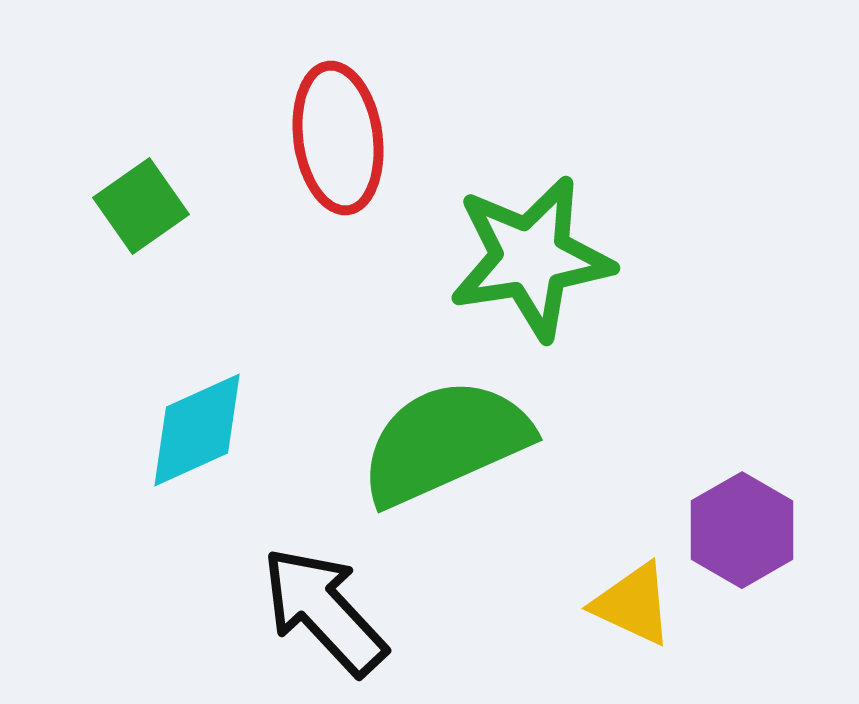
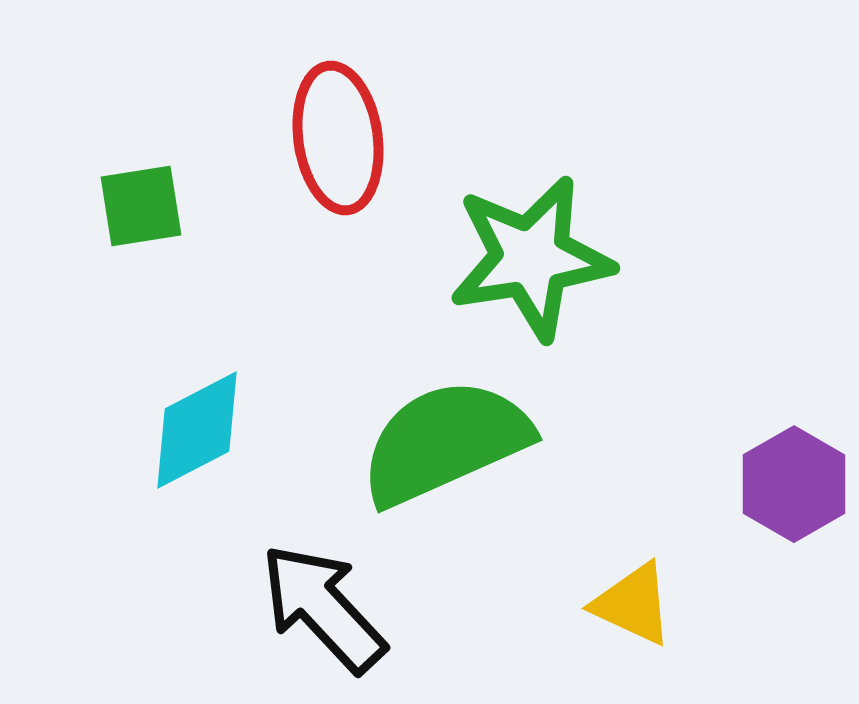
green square: rotated 26 degrees clockwise
cyan diamond: rotated 3 degrees counterclockwise
purple hexagon: moved 52 px right, 46 px up
black arrow: moved 1 px left, 3 px up
